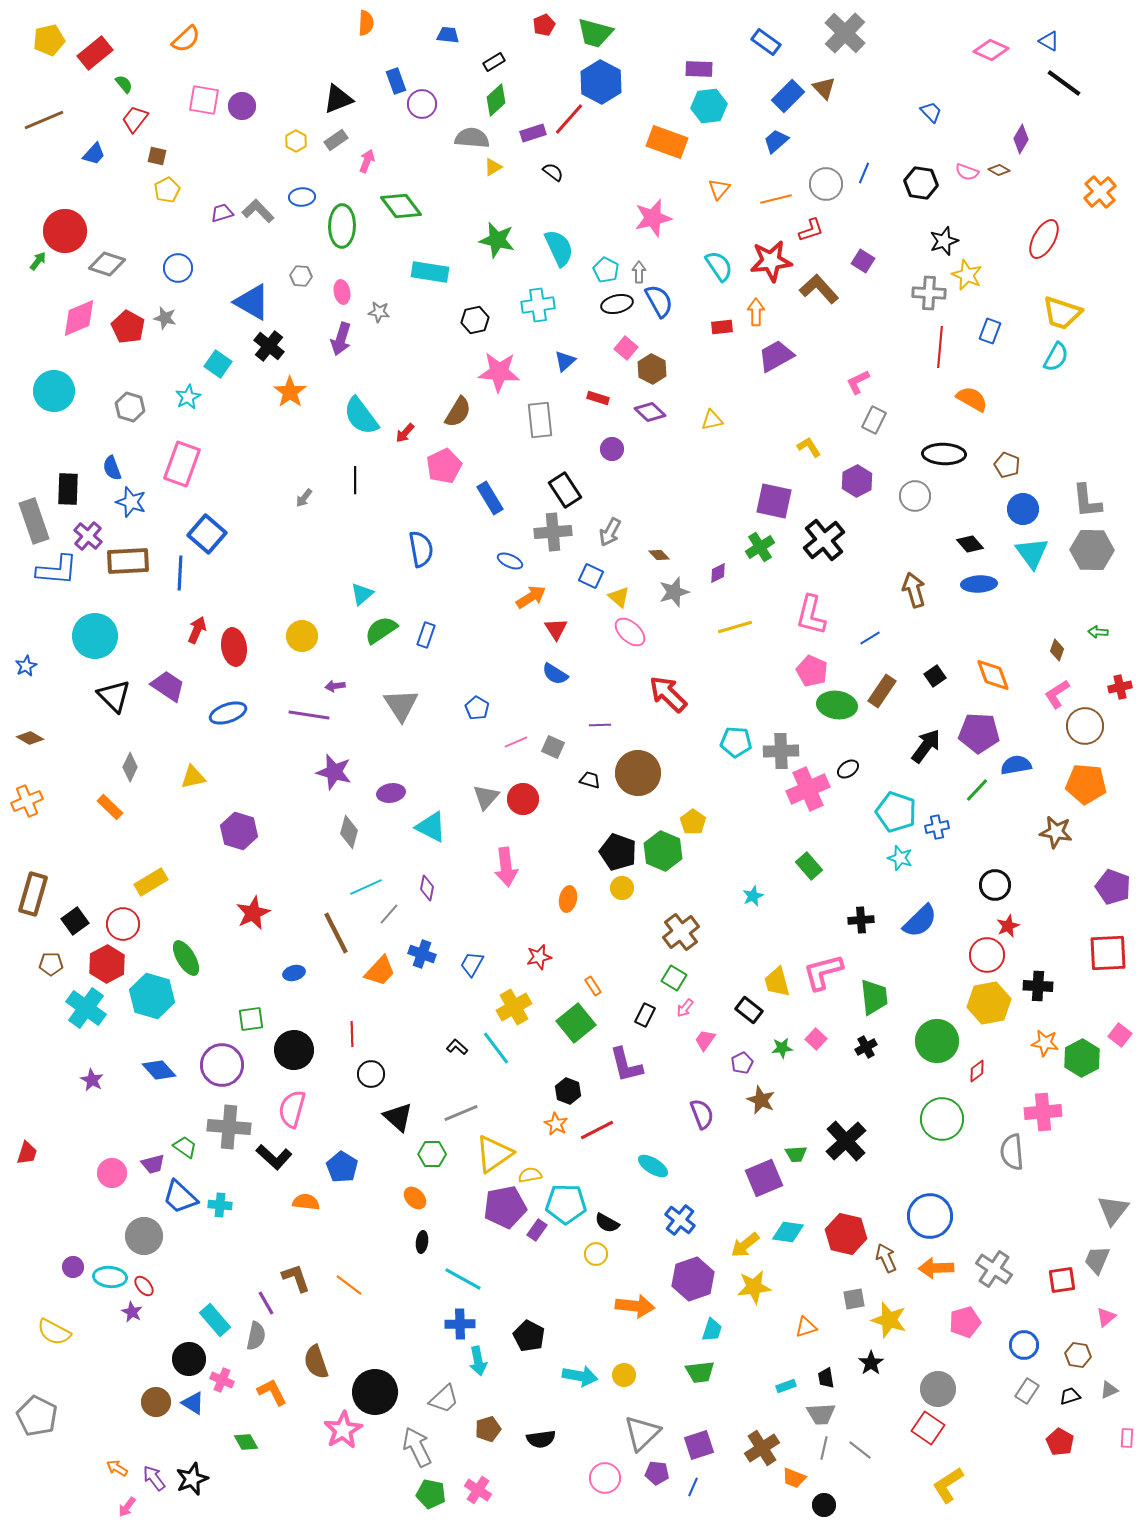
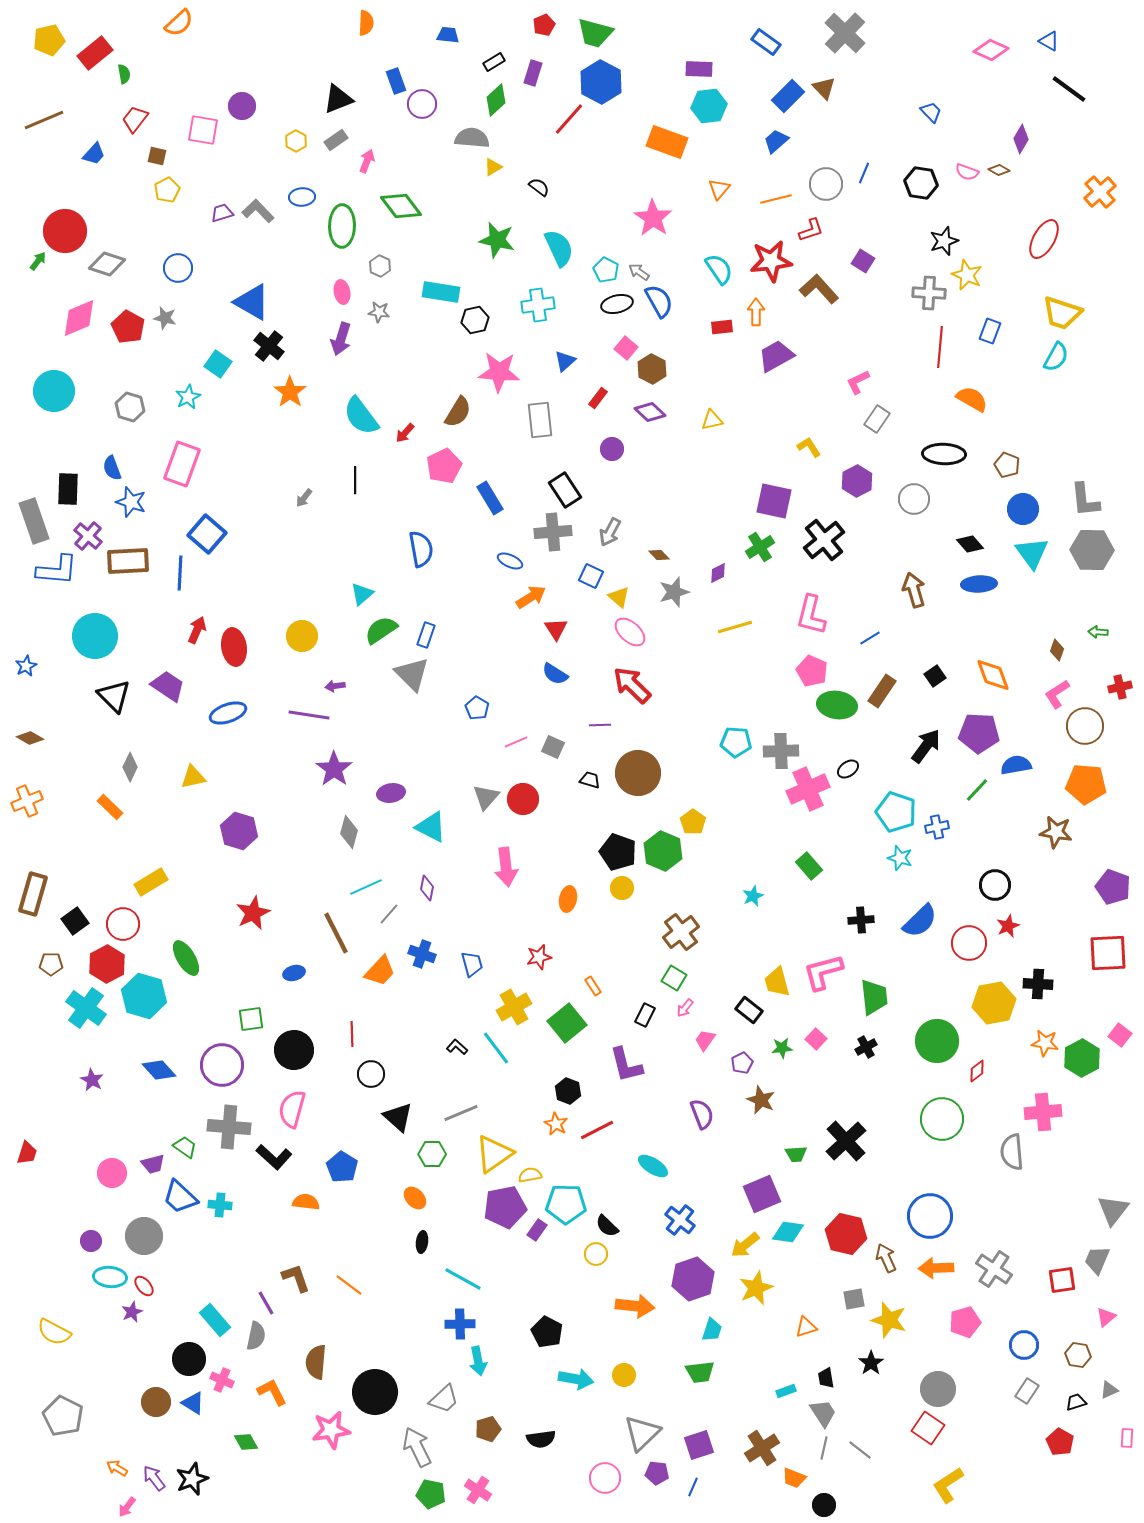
orange semicircle at (186, 39): moved 7 px left, 16 px up
black line at (1064, 83): moved 5 px right, 6 px down
green semicircle at (124, 84): moved 10 px up; rotated 30 degrees clockwise
pink square at (204, 100): moved 1 px left, 30 px down
purple rectangle at (533, 133): moved 60 px up; rotated 55 degrees counterclockwise
black semicircle at (553, 172): moved 14 px left, 15 px down
pink star at (653, 218): rotated 24 degrees counterclockwise
cyan semicircle at (719, 266): moved 3 px down
cyan rectangle at (430, 272): moved 11 px right, 20 px down
gray arrow at (639, 272): rotated 55 degrees counterclockwise
gray hexagon at (301, 276): moved 79 px right, 10 px up; rotated 20 degrees clockwise
red rectangle at (598, 398): rotated 70 degrees counterclockwise
gray rectangle at (874, 420): moved 3 px right, 1 px up; rotated 8 degrees clockwise
gray circle at (915, 496): moved 1 px left, 3 px down
gray L-shape at (1087, 501): moved 2 px left, 1 px up
red arrow at (668, 694): moved 36 px left, 9 px up
gray triangle at (401, 705): moved 11 px right, 31 px up; rotated 12 degrees counterclockwise
purple star at (334, 772): moved 3 px up; rotated 21 degrees clockwise
red circle at (987, 955): moved 18 px left, 12 px up
blue trapezoid at (472, 964): rotated 136 degrees clockwise
black cross at (1038, 986): moved 2 px up
cyan hexagon at (152, 996): moved 8 px left
yellow hexagon at (989, 1003): moved 5 px right
green square at (576, 1023): moved 9 px left
purple square at (764, 1178): moved 2 px left, 16 px down
black semicircle at (607, 1223): moved 3 px down; rotated 15 degrees clockwise
purple circle at (73, 1267): moved 18 px right, 26 px up
yellow star at (754, 1287): moved 2 px right, 1 px down; rotated 16 degrees counterclockwise
purple star at (132, 1312): rotated 20 degrees clockwise
black pentagon at (529, 1336): moved 18 px right, 4 px up
brown semicircle at (316, 1362): rotated 24 degrees clockwise
cyan arrow at (580, 1376): moved 4 px left, 3 px down
cyan rectangle at (786, 1386): moved 5 px down
black trapezoid at (1070, 1396): moved 6 px right, 6 px down
gray trapezoid at (821, 1414): moved 2 px right, 1 px up; rotated 120 degrees counterclockwise
gray pentagon at (37, 1416): moved 26 px right
pink star at (343, 1430): moved 12 px left; rotated 21 degrees clockwise
